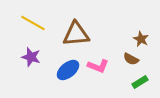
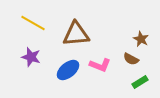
pink L-shape: moved 2 px right, 1 px up
